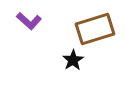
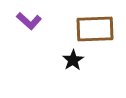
brown rectangle: rotated 15 degrees clockwise
